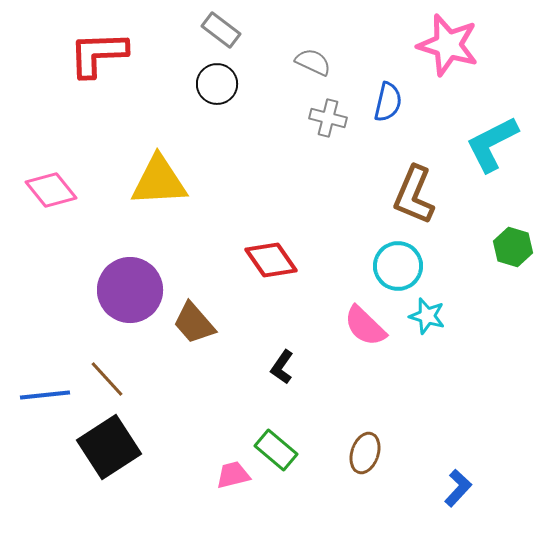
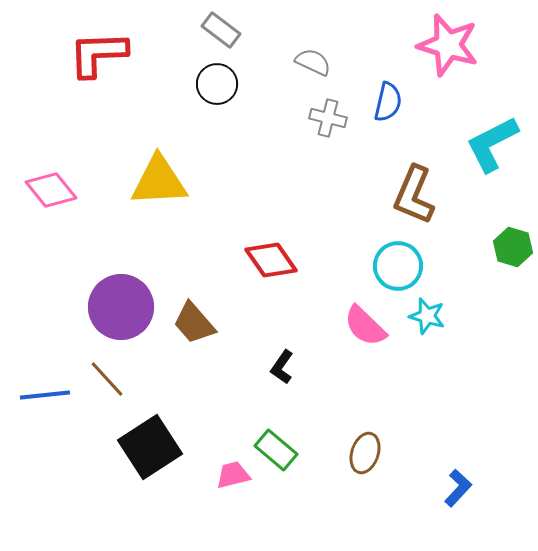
purple circle: moved 9 px left, 17 px down
black square: moved 41 px right
